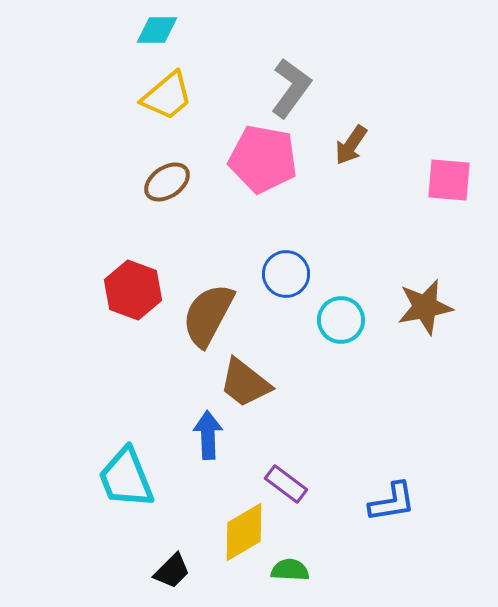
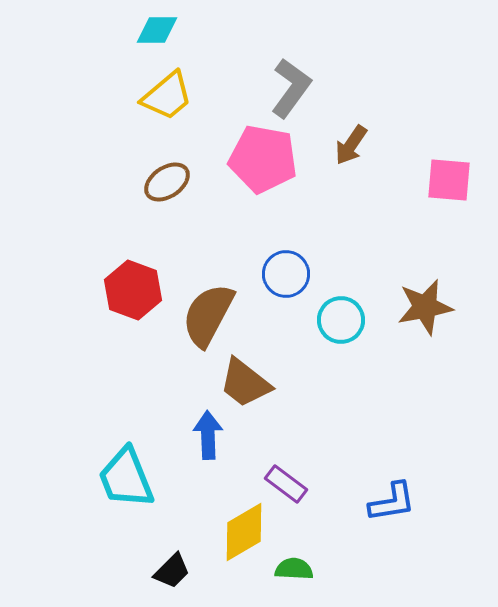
green semicircle: moved 4 px right, 1 px up
